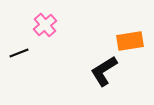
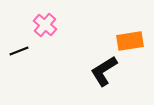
pink cross: rotated 10 degrees counterclockwise
black line: moved 2 px up
